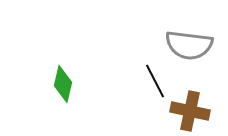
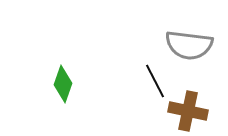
green diamond: rotated 6 degrees clockwise
brown cross: moved 2 px left
